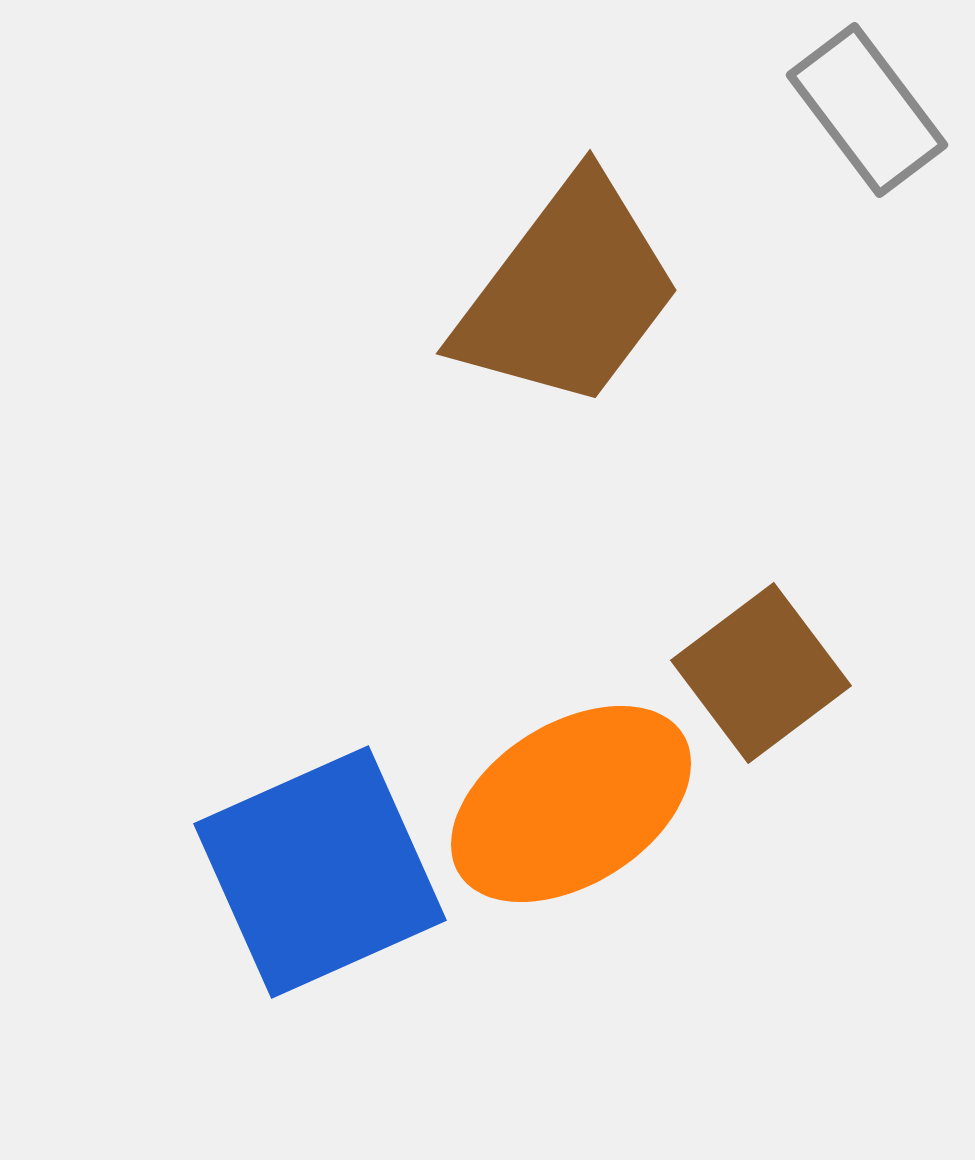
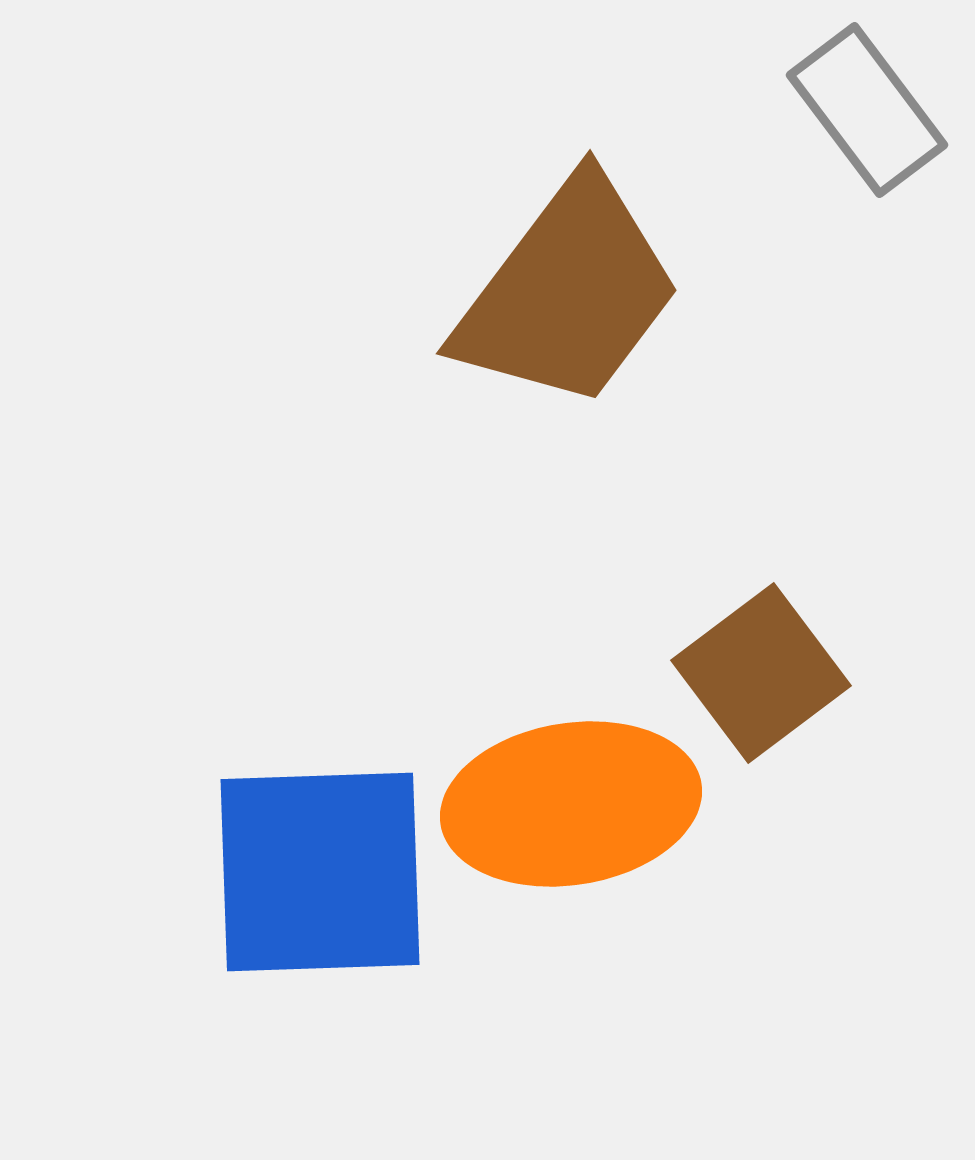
orange ellipse: rotated 23 degrees clockwise
blue square: rotated 22 degrees clockwise
